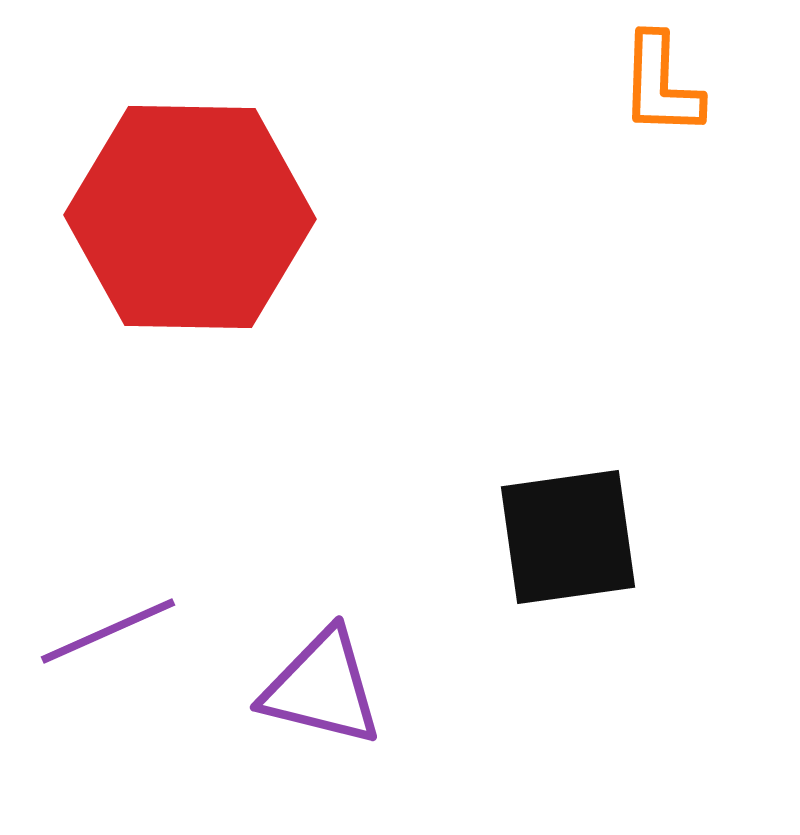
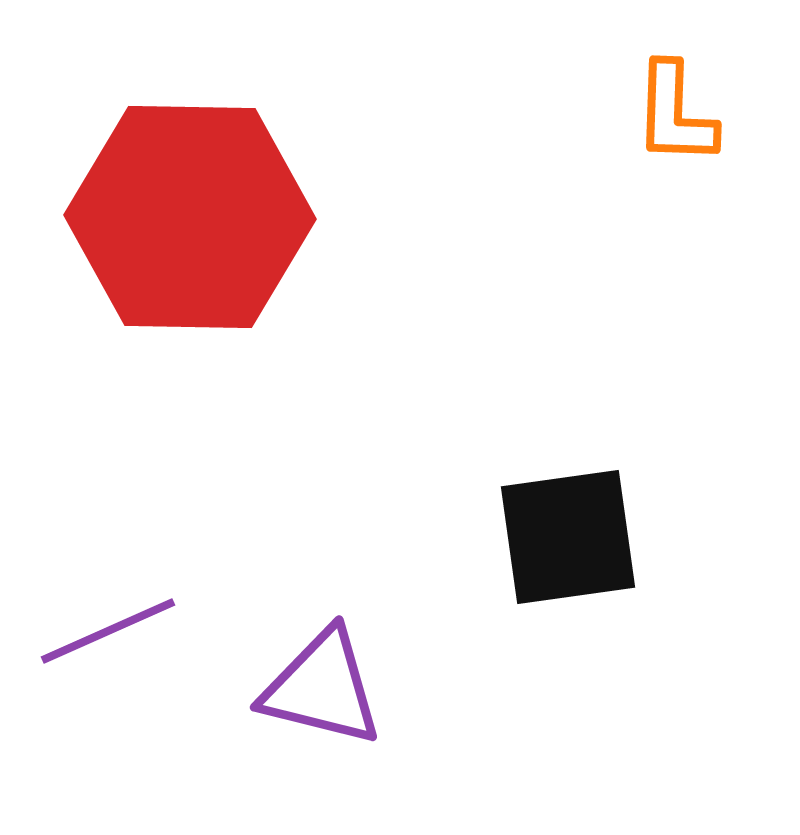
orange L-shape: moved 14 px right, 29 px down
